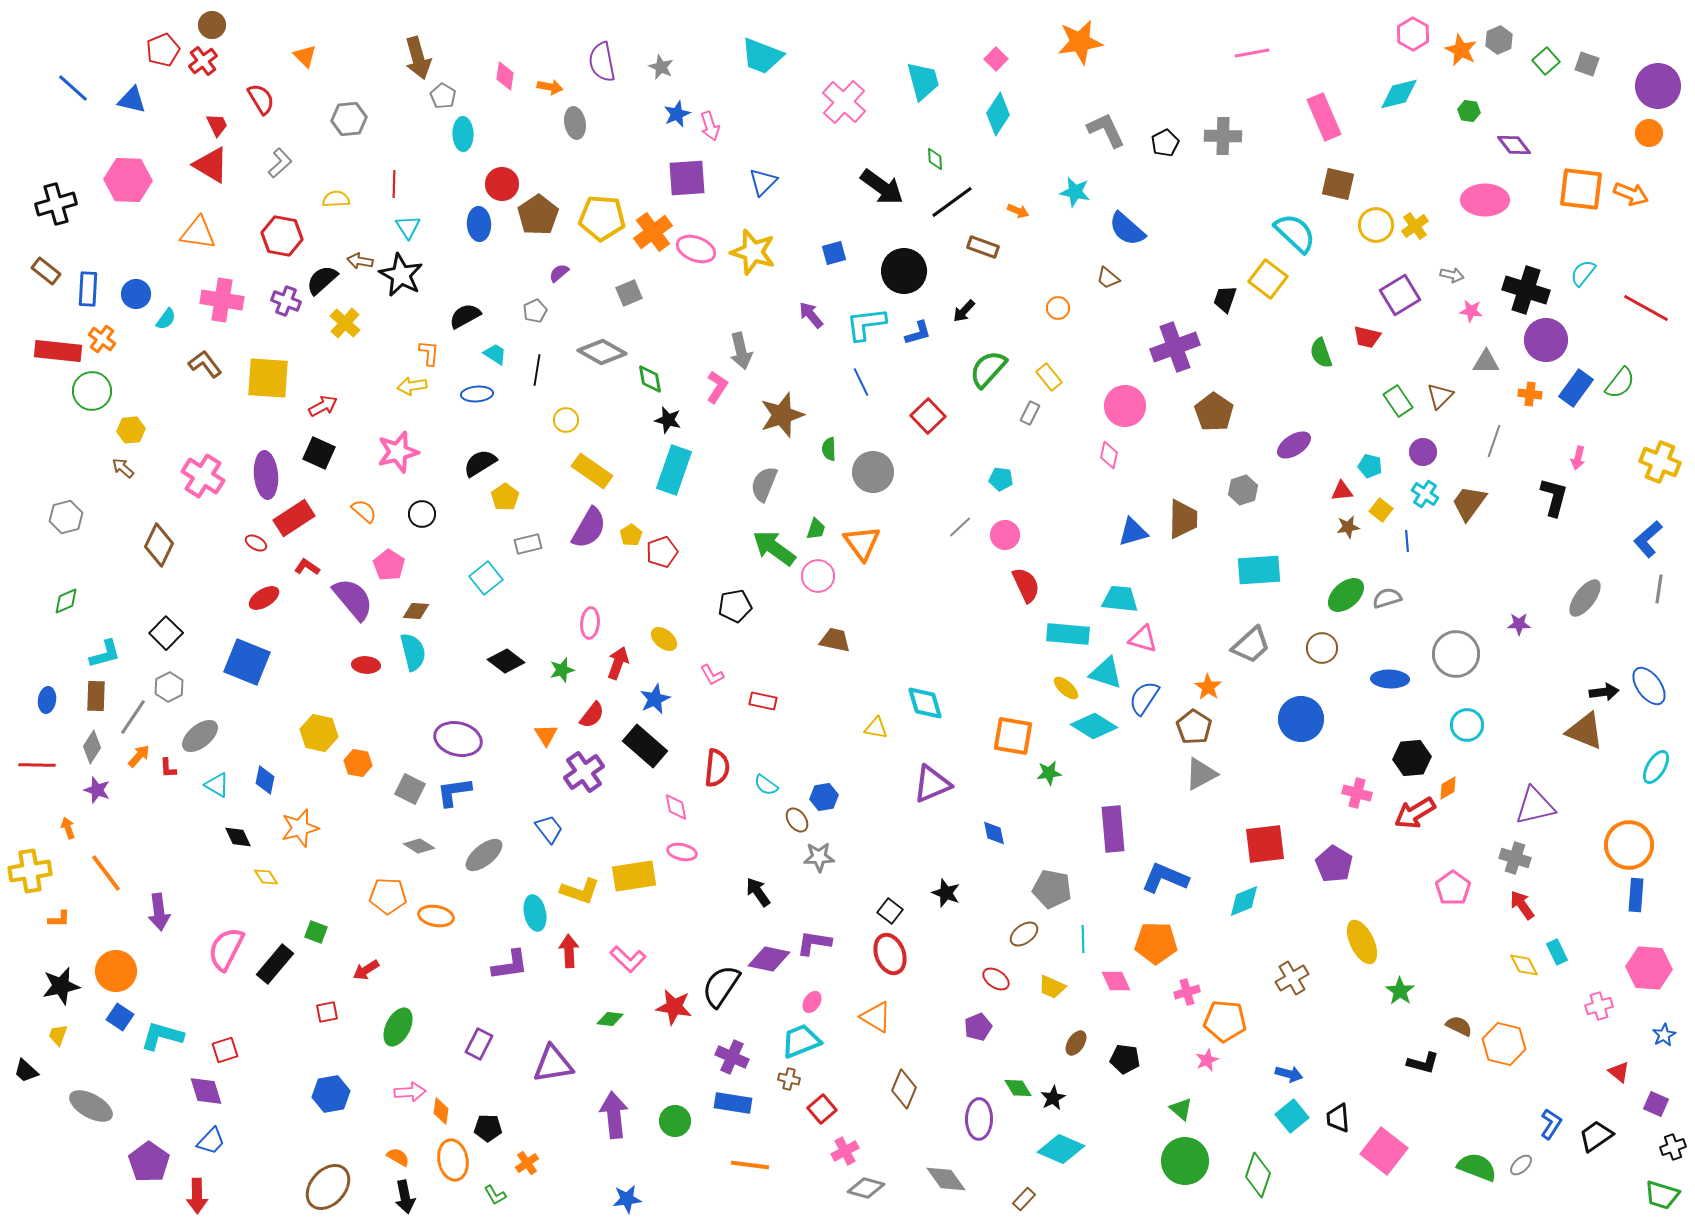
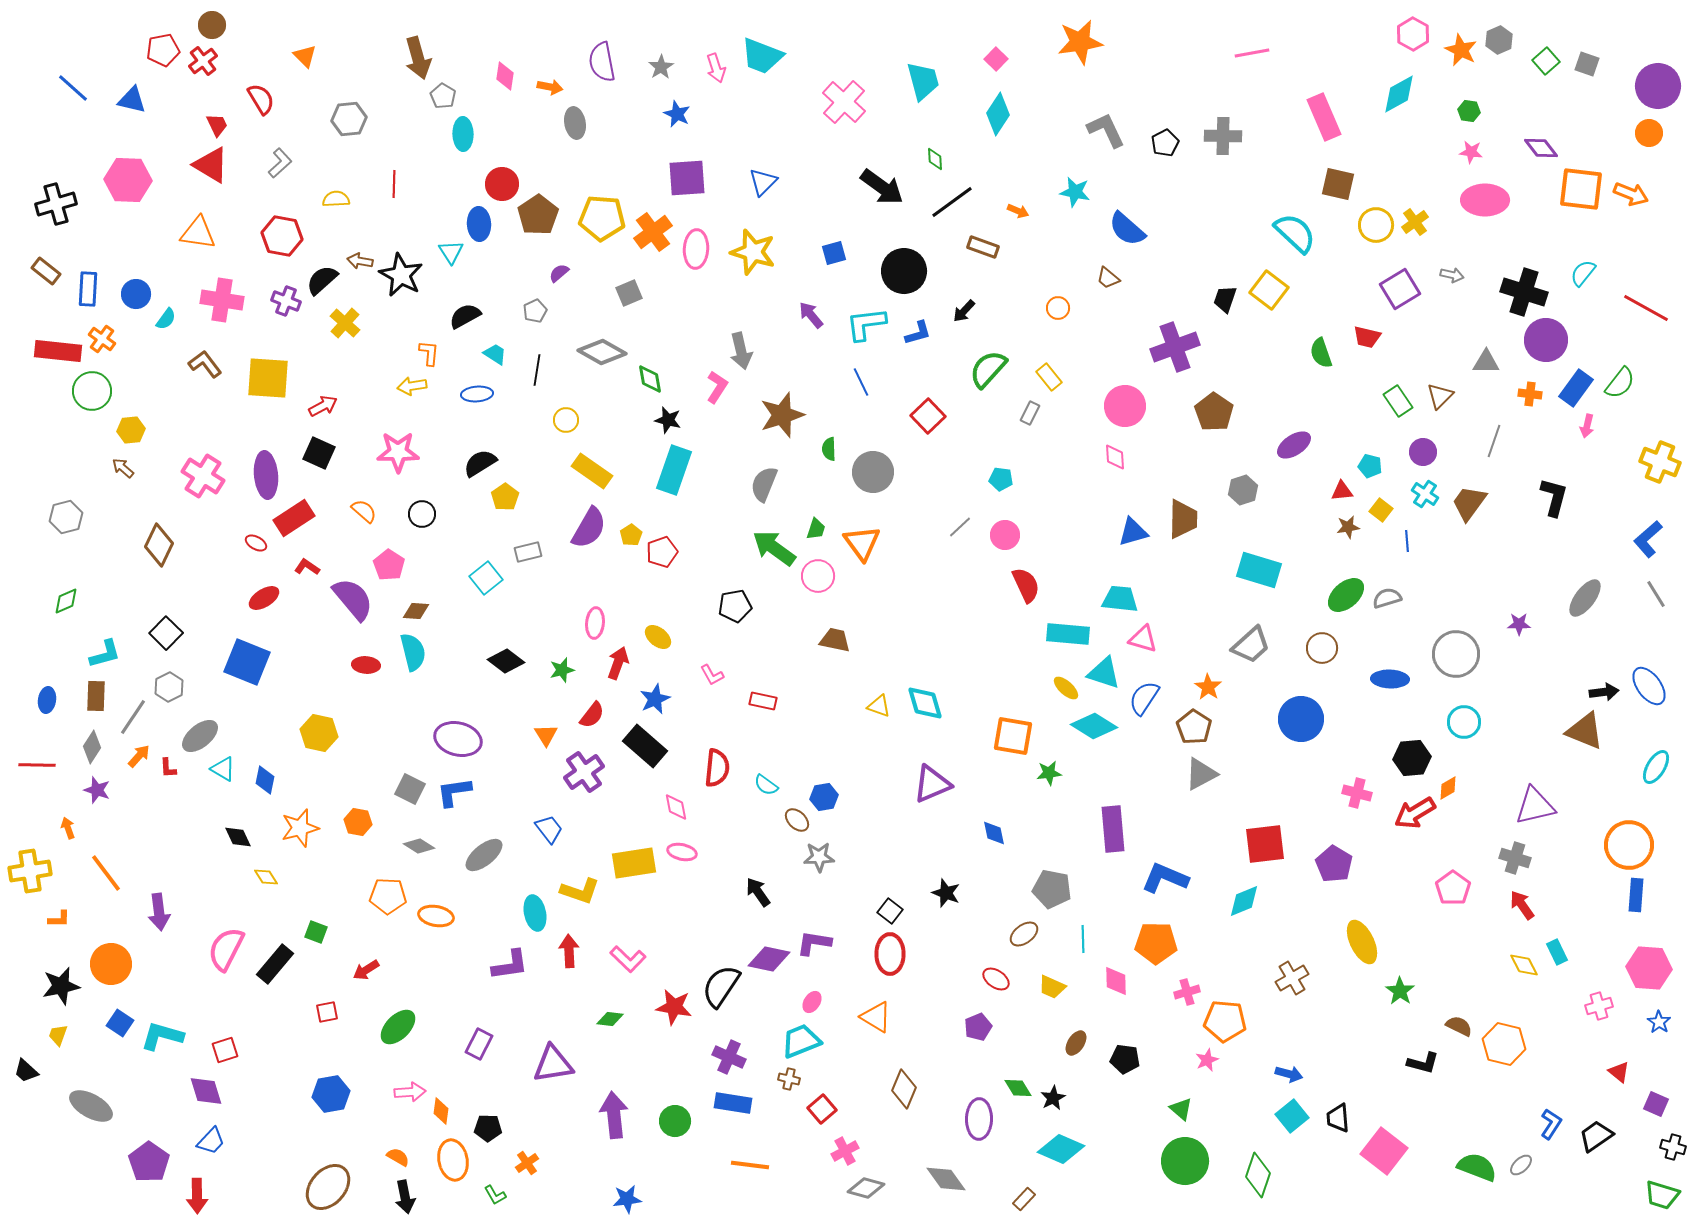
red pentagon at (163, 50): rotated 12 degrees clockwise
gray star at (661, 67): rotated 15 degrees clockwise
cyan diamond at (1399, 94): rotated 15 degrees counterclockwise
blue star at (677, 114): rotated 24 degrees counterclockwise
pink arrow at (710, 126): moved 6 px right, 58 px up
purple diamond at (1514, 145): moved 27 px right, 3 px down
yellow cross at (1415, 226): moved 4 px up
cyan triangle at (408, 227): moved 43 px right, 25 px down
pink ellipse at (696, 249): rotated 72 degrees clockwise
yellow square at (1268, 279): moved 1 px right, 11 px down
black cross at (1526, 290): moved 2 px left, 2 px down
purple square at (1400, 295): moved 6 px up
pink star at (1471, 311): moved 159 px up
pink star at (398, 452): rotated 15 degrees clockwise
pink diamond at (1109, 455): moved 6 px right, 2 px down; rotated 16 degrees counterclockwise
pink arrow at (1578, 458): moved 9 px right, 32 px up
gray rectangle at (528, 544): moved 8 px down
cyan rectangle at (1259, 570): rotated 21 degrees clockwise
gray line at (1659, 589): moved 3 px left, 5 px down; rotated 40 degrees counterclockwise
pink ellipse at (590, 623): moved 5 px right
yellow ellipse at (664, 639): moved 6 px left, 2 px up
cyan triangle at (1106, 673): moved 2 px left
cyan circle at (1467, 725): moved 3 px left, 3 px up
yellow triangle at (876, 728): moved 3 px right, 22 px up; rotated 10 degrees clockwise
orange hexagon at (358, 763): moved 59 px down
cyan triangle at (217, 785): moved 6 px right, 16 px up
brown ellipse at (797, 820): rotated 10 degrees counterclockwise
yellow rectangle at (634, 876): moved 13 px up
red ellipse at (890, 954): rotated 21 degrees clockwise
orange circle at (116, 971): moved 5 px left, 7 px up
pink diamond at (1116, 981): rotated 24 degrees clockwise
blue square at (120, 1017): moved 6 px down
green ellipse at (398, 1027): rotated 18 degrees clockwise
blue star at (1664, 1035): moved 5 px left, 13 px up; rotated 10 degrees counterclockwise
purple cross at (732, 1057): moved 3 px left
black cross at (1673, 1147): rotated 35 degrees clockwise
